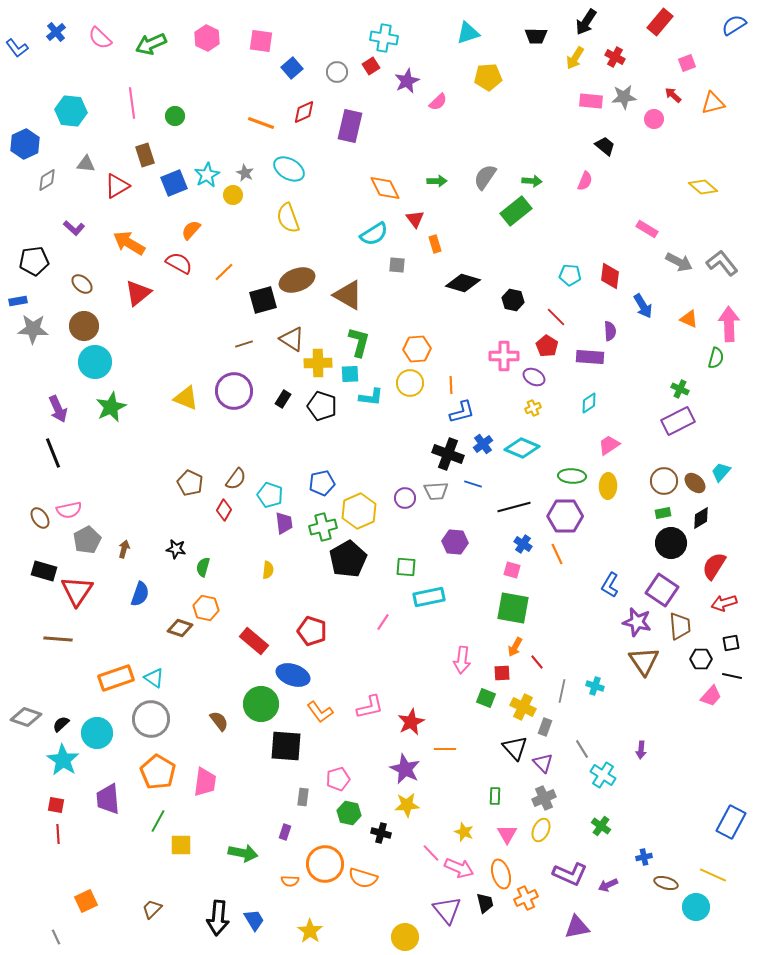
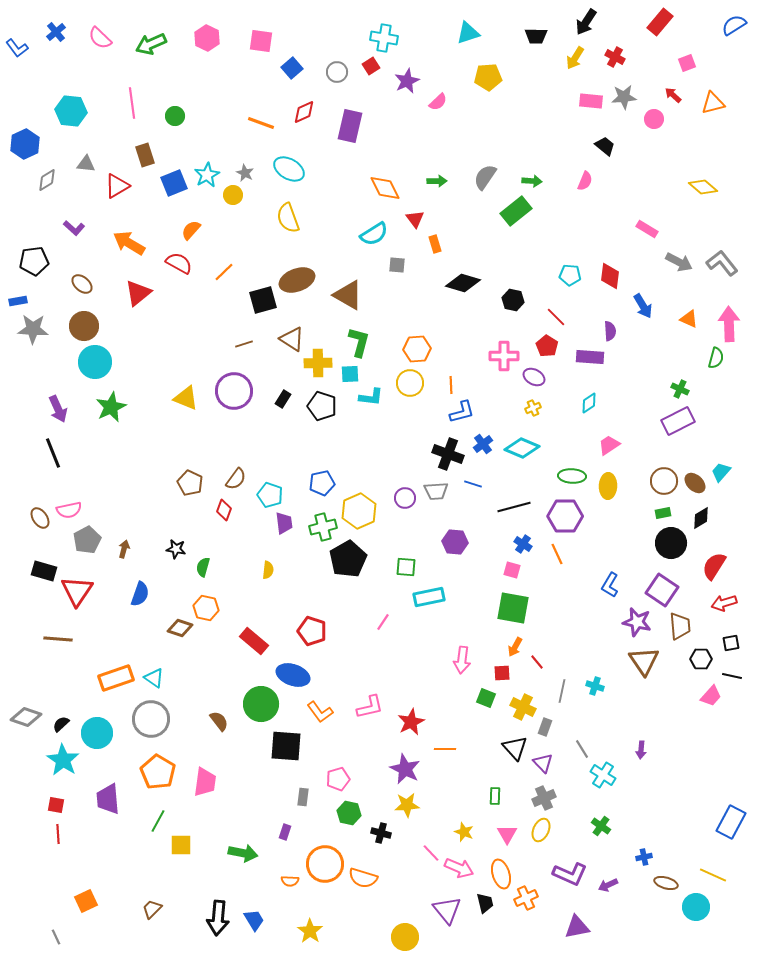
red diamond at (224, 510): rotated 10 degrees counterclockwise
